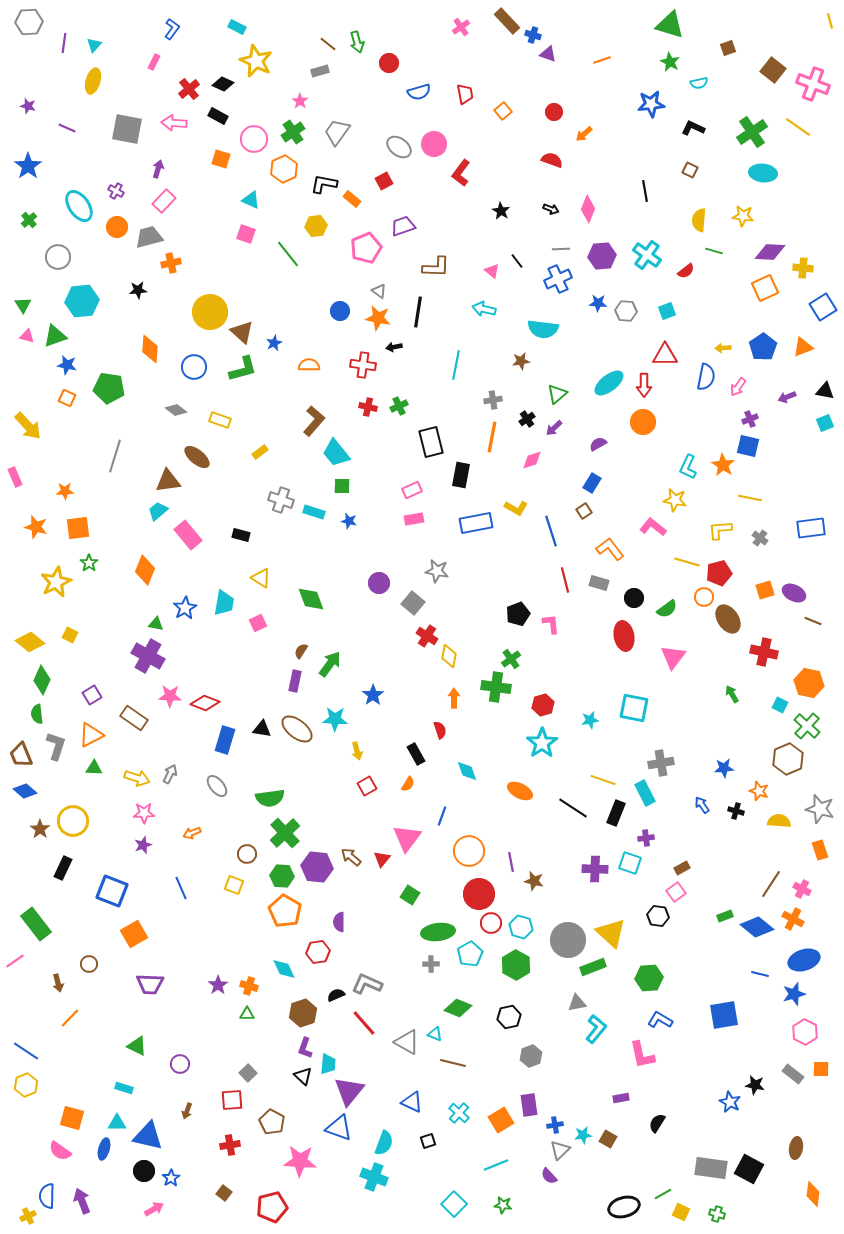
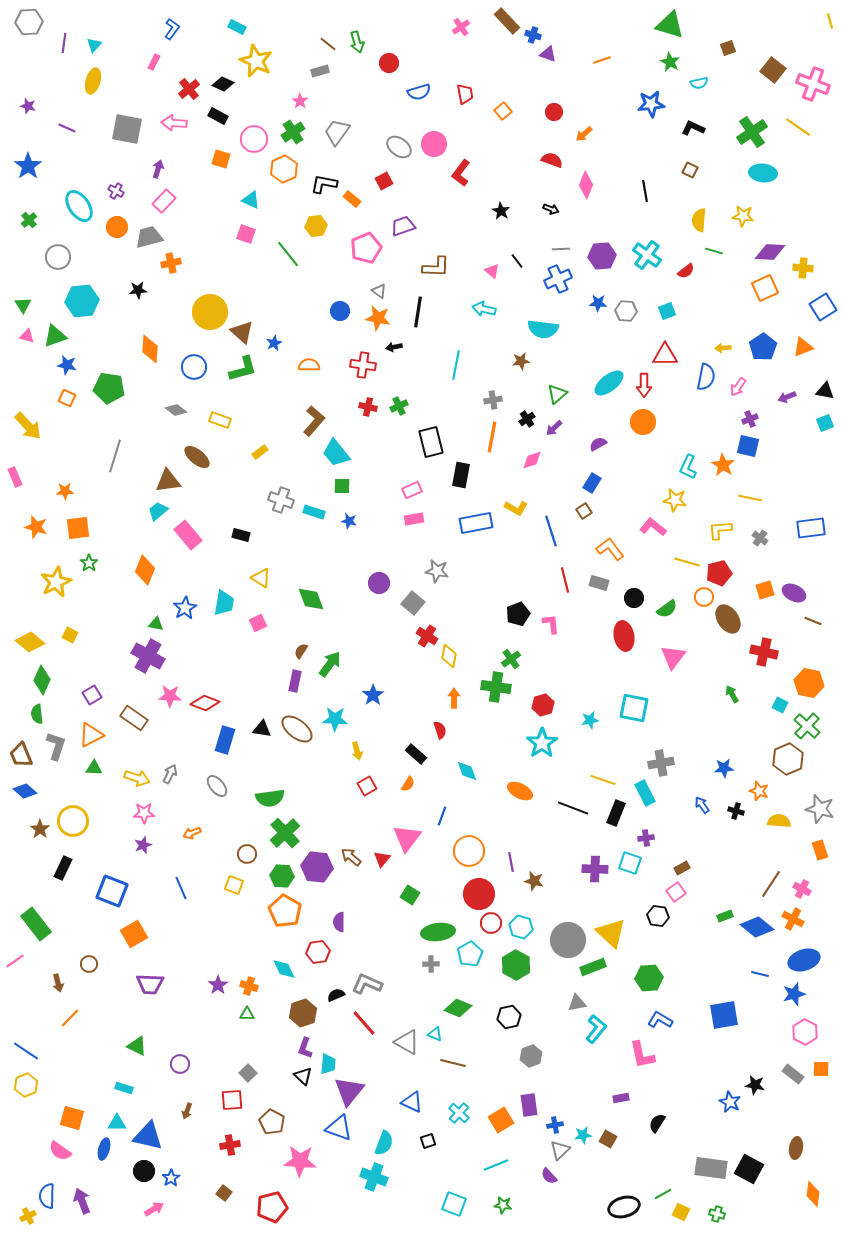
pink diamond at (588, 209): moved 2 px left, 24 px up
black rectangle at (416, 754): rotated 20 degrees counterclockwise
black line at (573, 808): rotated 12 degrees counterclockwise
cyan square at (454, 1204): rotated 25 degrees counterclockwise
